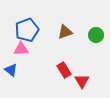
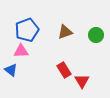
pink triangle: moved 2 px down
